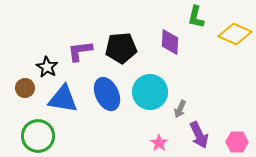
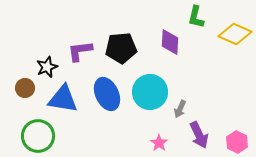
black star: rotated 20 degrees clockwise
pink hexagon: rotated 25 degrees clockwise
